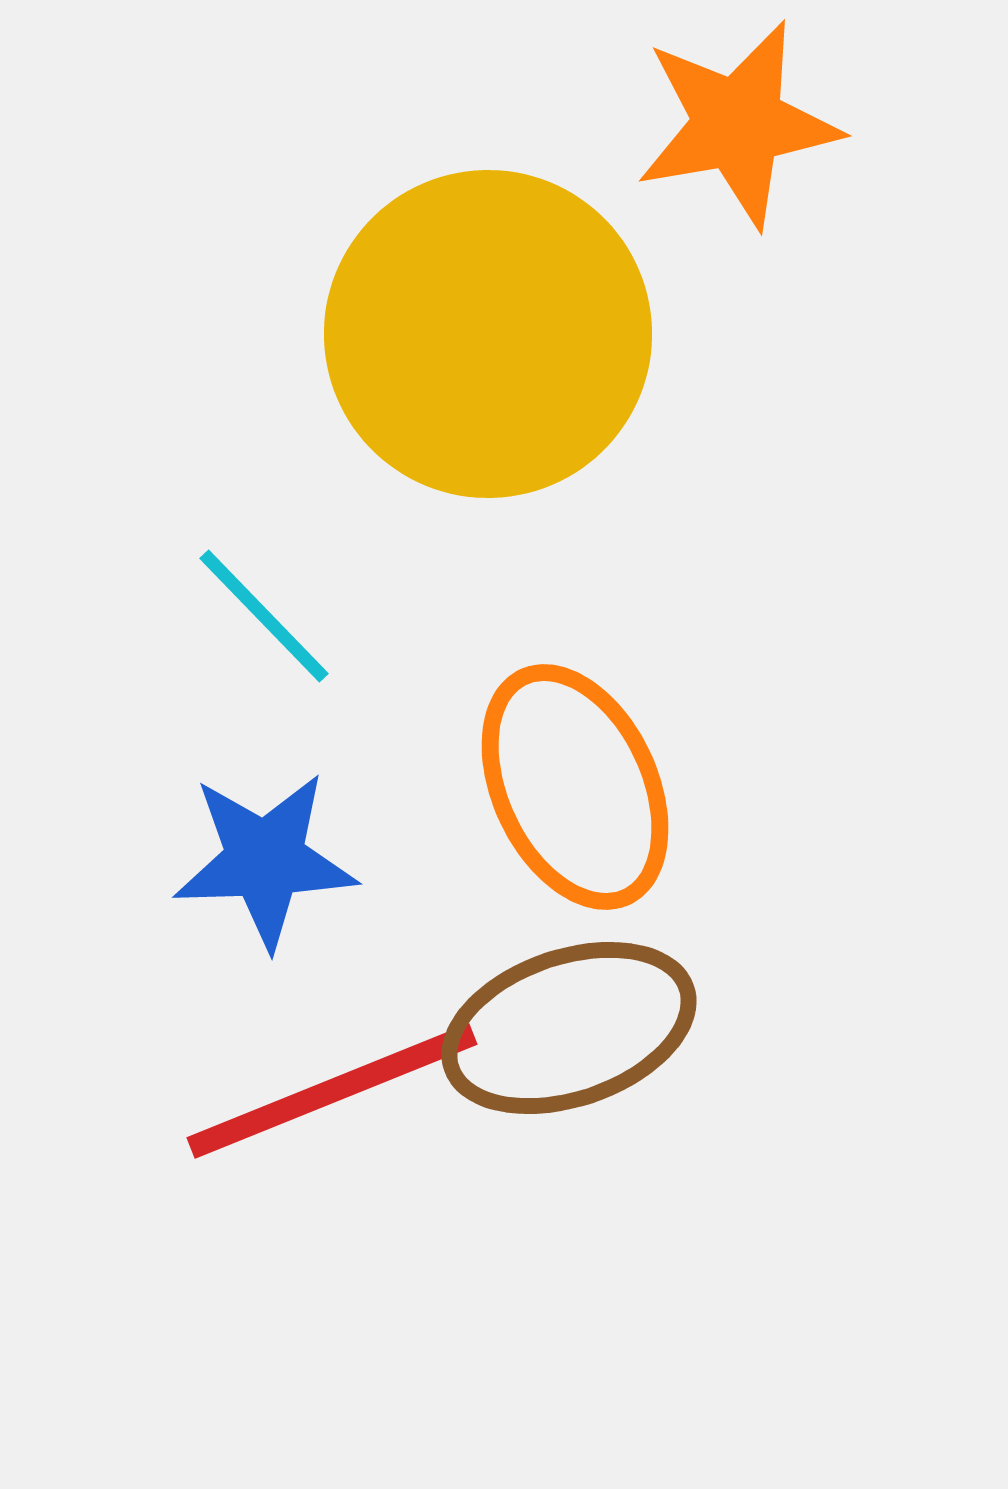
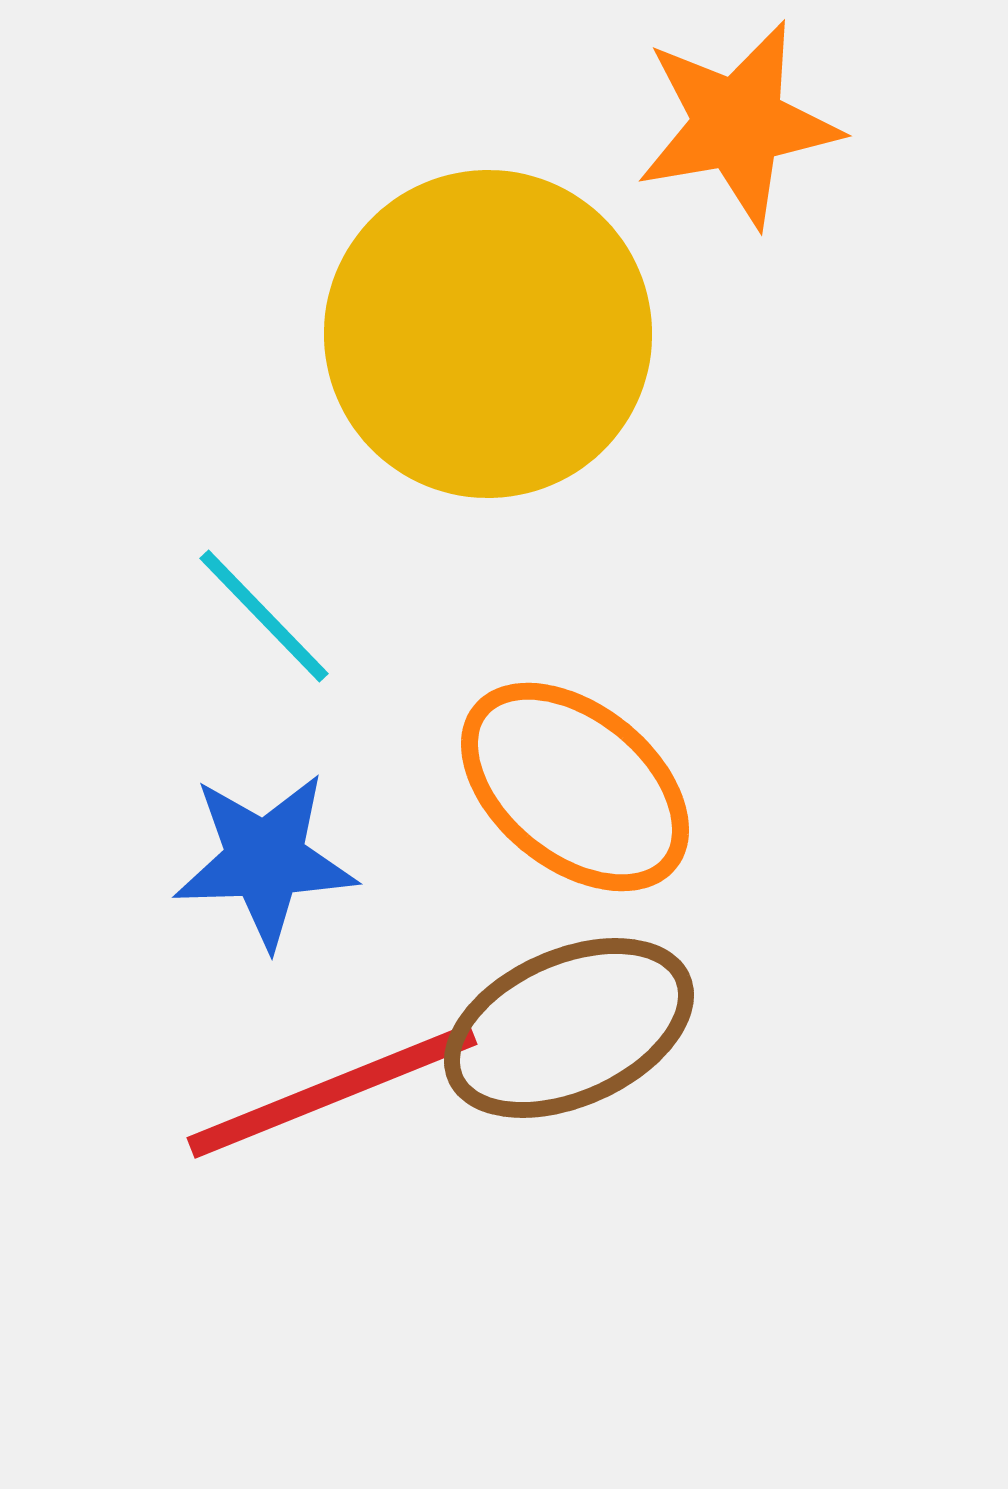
orange ellipse: rotated 26 degrees counterclockwise
brown ellipse: rotated 5 degrees counterclockwise
